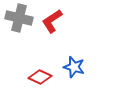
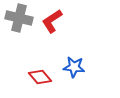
blue star: rotated 10 degrees counterclockwise
red diamond: rotated 25 degrees clockwise
